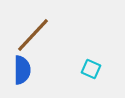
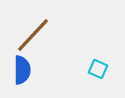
cyan square: moved 7 px right
